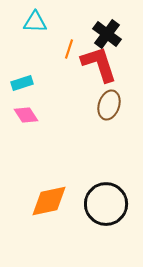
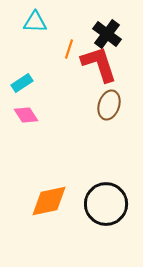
cyan rectangle: rotated 15 degrees counterclockwise
